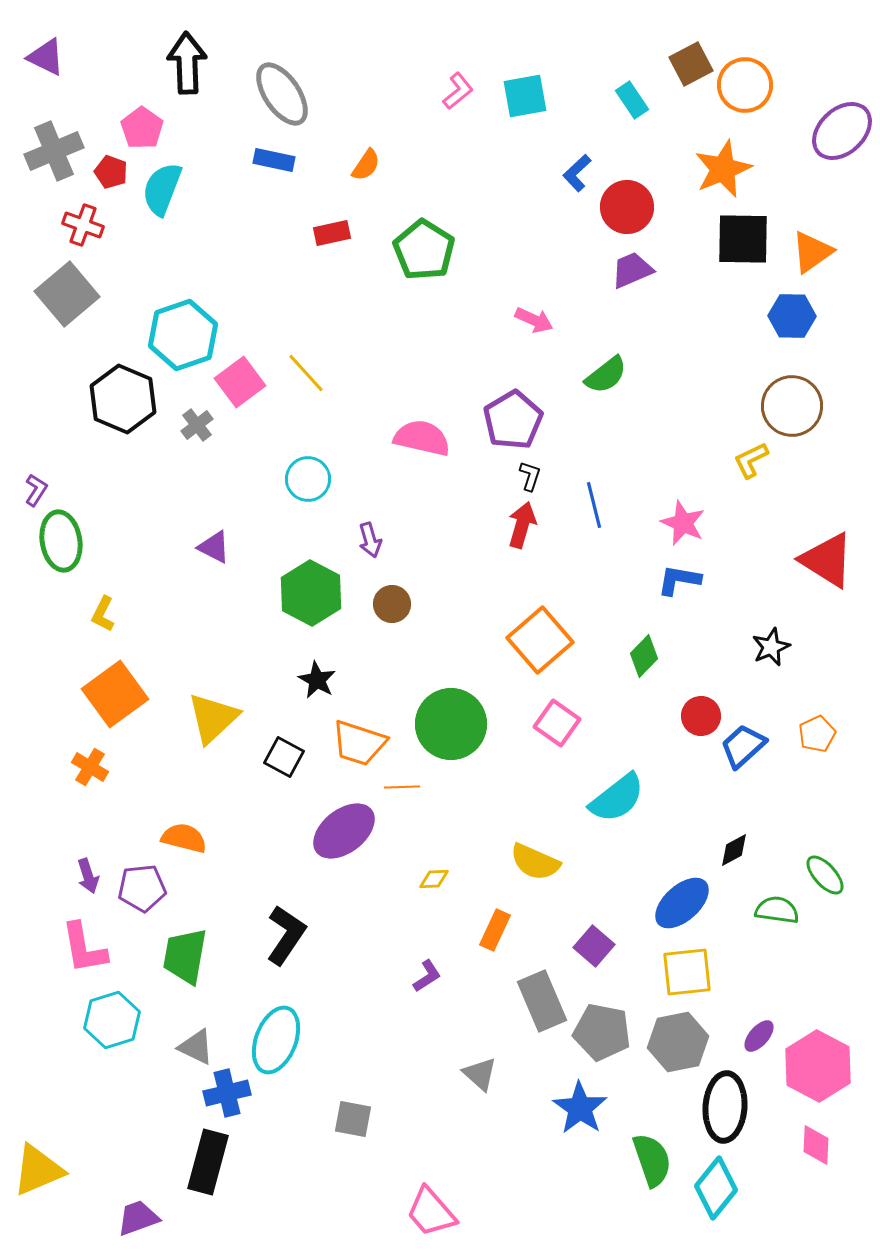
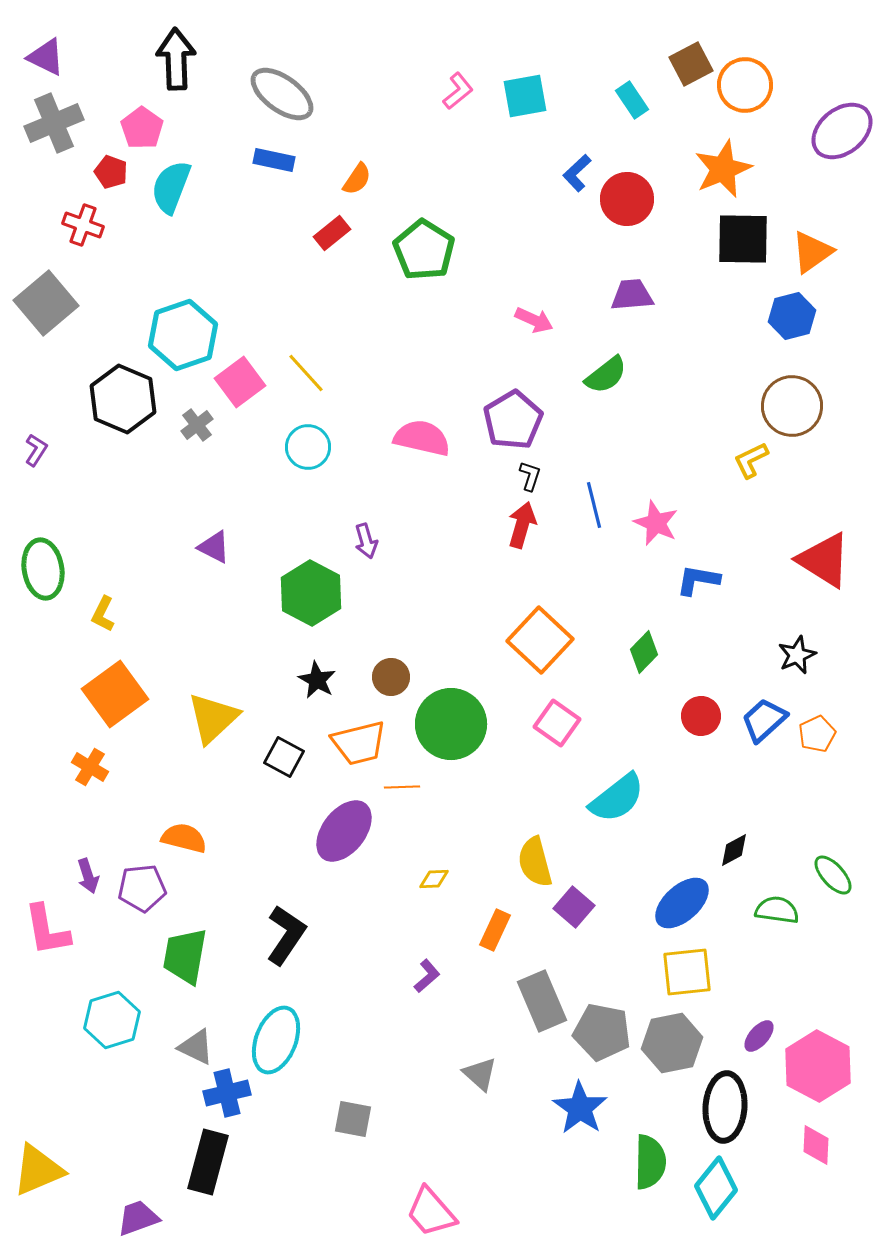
black arrow at (187, 63): moved 11 px left, 4 px up
gray ellipse at (282, 94): rotated 20 degrees counterclockwise
purple ellipse at (842, 131): rotated 4 degrees clockwise
gray cross at (54, 151): moved 28 px up
orange semicircle at (366, 165): moved 9 px left, 14 px down
cyan semicircle at (162, 189): moved 9 px right, 2 px up
red circle at (627, 207): moved 8 px up
red rectangle at (332, 233): rotated 27 degrees counterclockwise
purple trapezoid at (632, 270): moved 25 px down; rotated 18 degrees clockwise
gray square at (67, 294): moved 21 px left, 9 px down
blue hexagon at (792, 316): rotated 15 degrees counterclockwise
cyan circle at (308, 479): moved 32 px up
purple L-shape at (36, 490): moved 40 px up
pink star at (683, 523): moved 27 px left
purple arrow at (370, 540): moved 4 px left, 1 px down
green ellipse at (61, 541): moved 18 px left, 28 px down
red triangle at (827, 560): moved 3 px left
blue L-shape at (679, 580): moved 19 px right
brown circle at (392, 604): moved 1 px left, 73 px down
orange square at (540, 640): rotated 6 degrees counterclockwise
black star at (771, 647): moved 26 px right, 8 px down
green diamond at (644, 656): moved 4 px up
orange trapezoid at (359, 743): rotated 32 degrees counterclockwise
blue trapezoid at (743, 746): moved 21 px right, 26 px up
purple ellipse at (344, 831): rotated 14 degrees counterclockwise
yellow semicircle at (535, 862): rotated 51 degrees clockwise
green ellipse at (825, 875): moved 8 px right
purple square at (594, 946): moved 20 px left, 39 px up
pink L-shape at (84, 948): moved 37 px left, 18 px up
purple L-shape at (427, 976): rotated 8 degrees counterclockwise
gray hexagon at (678, 1042): moved 6 px left, 1 px down
green semicircle at (652, 1160): moved 2 px left, 2 px down; rotated 20 degrees clockwise
